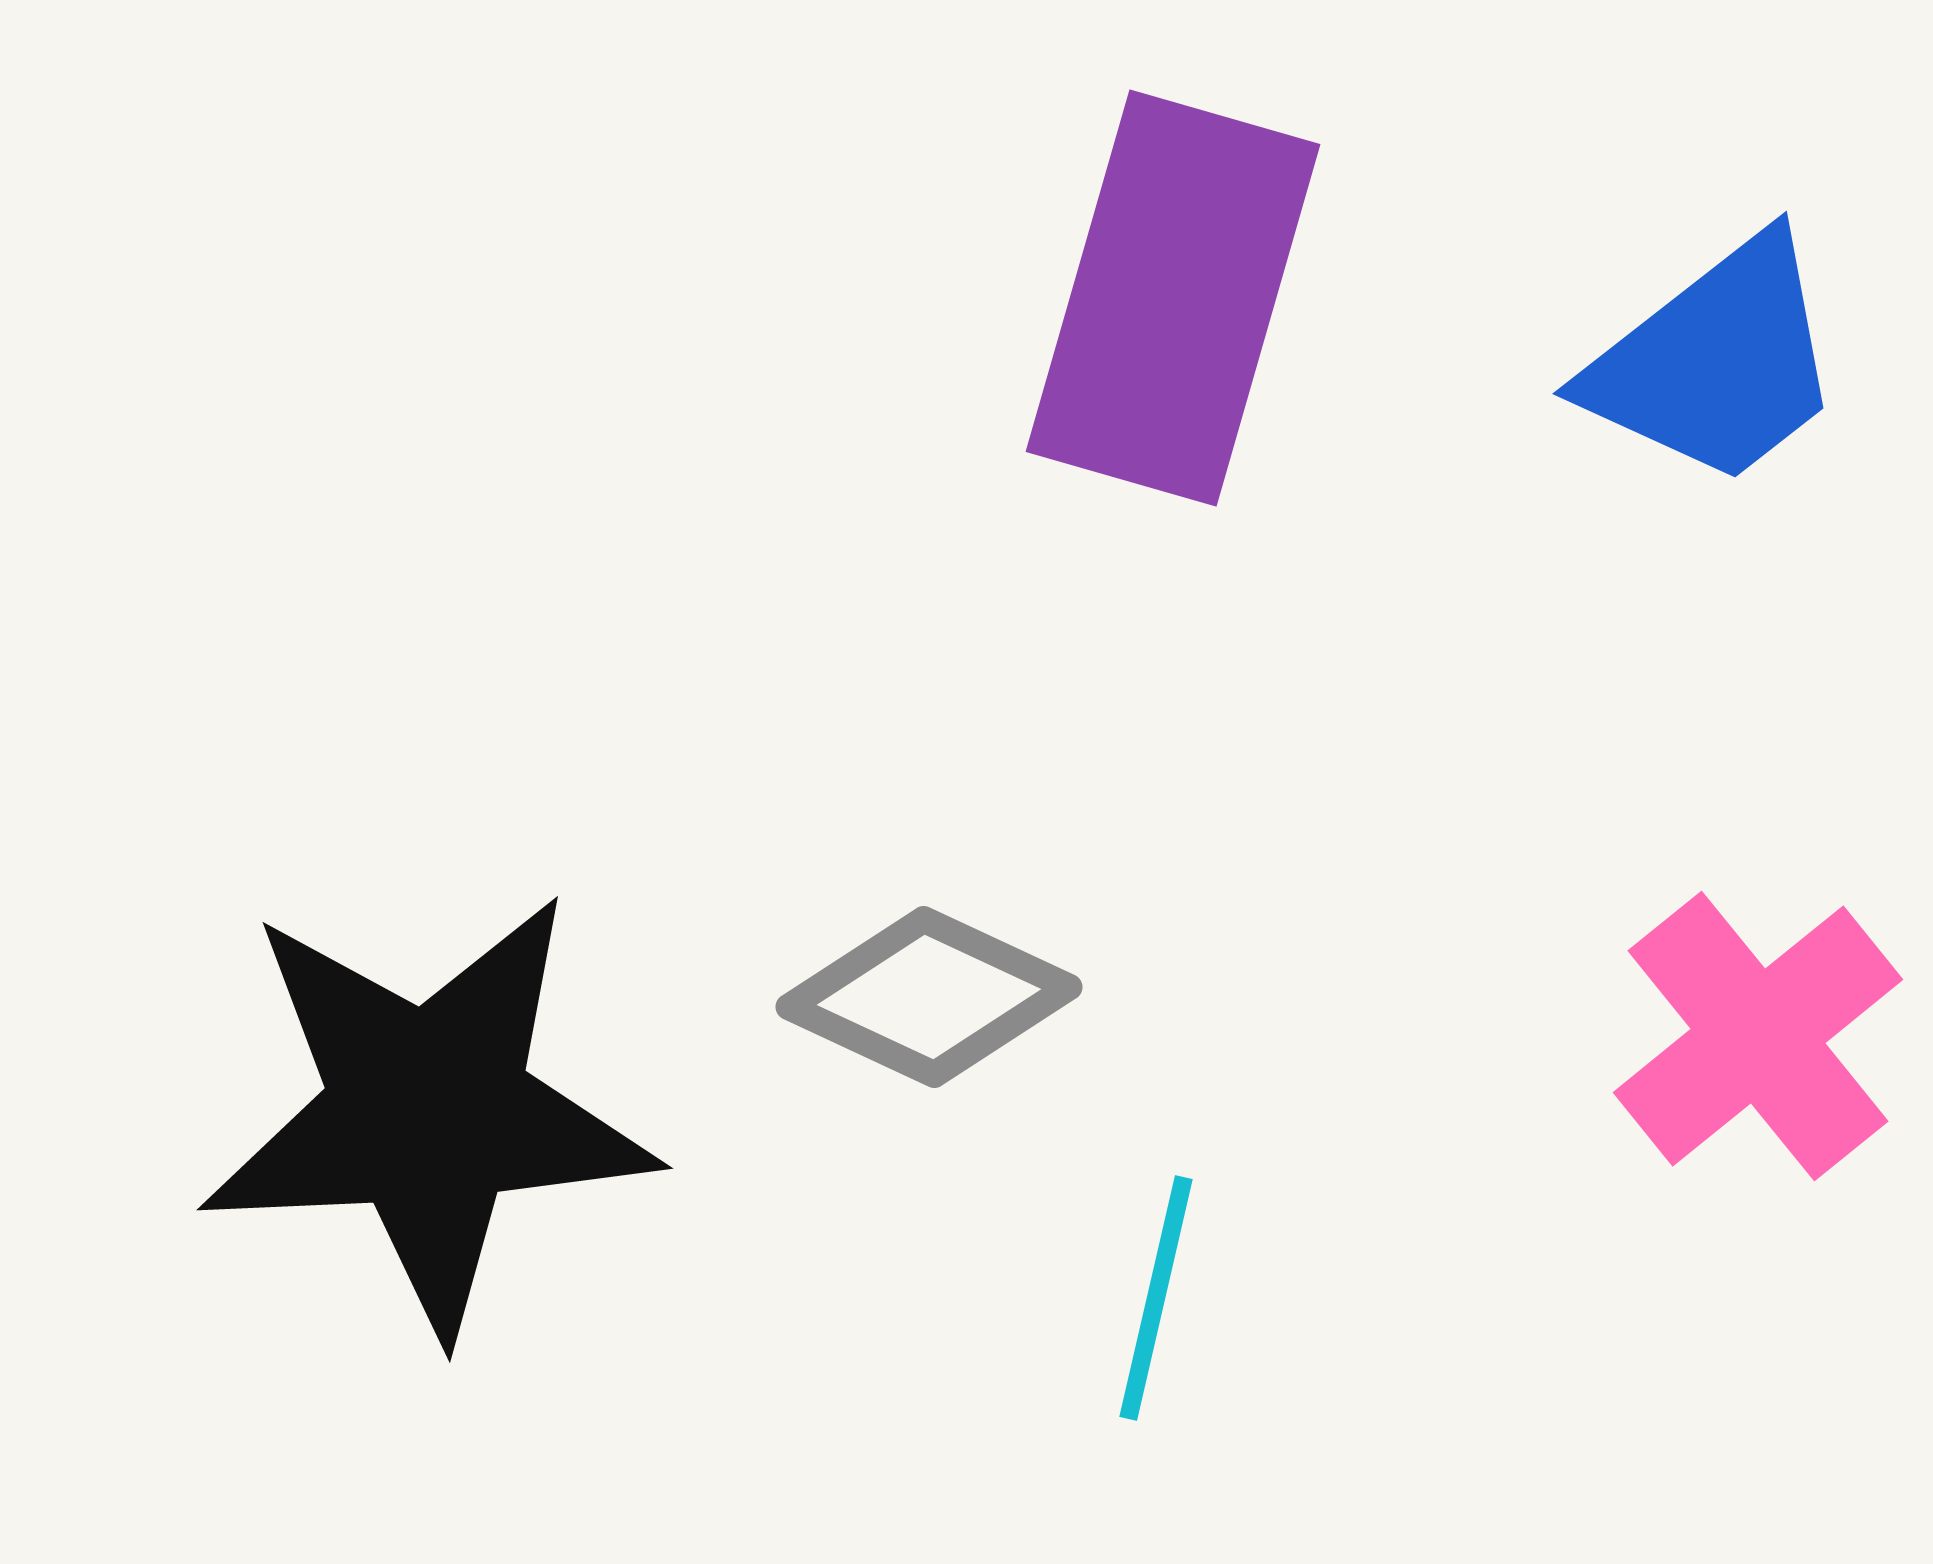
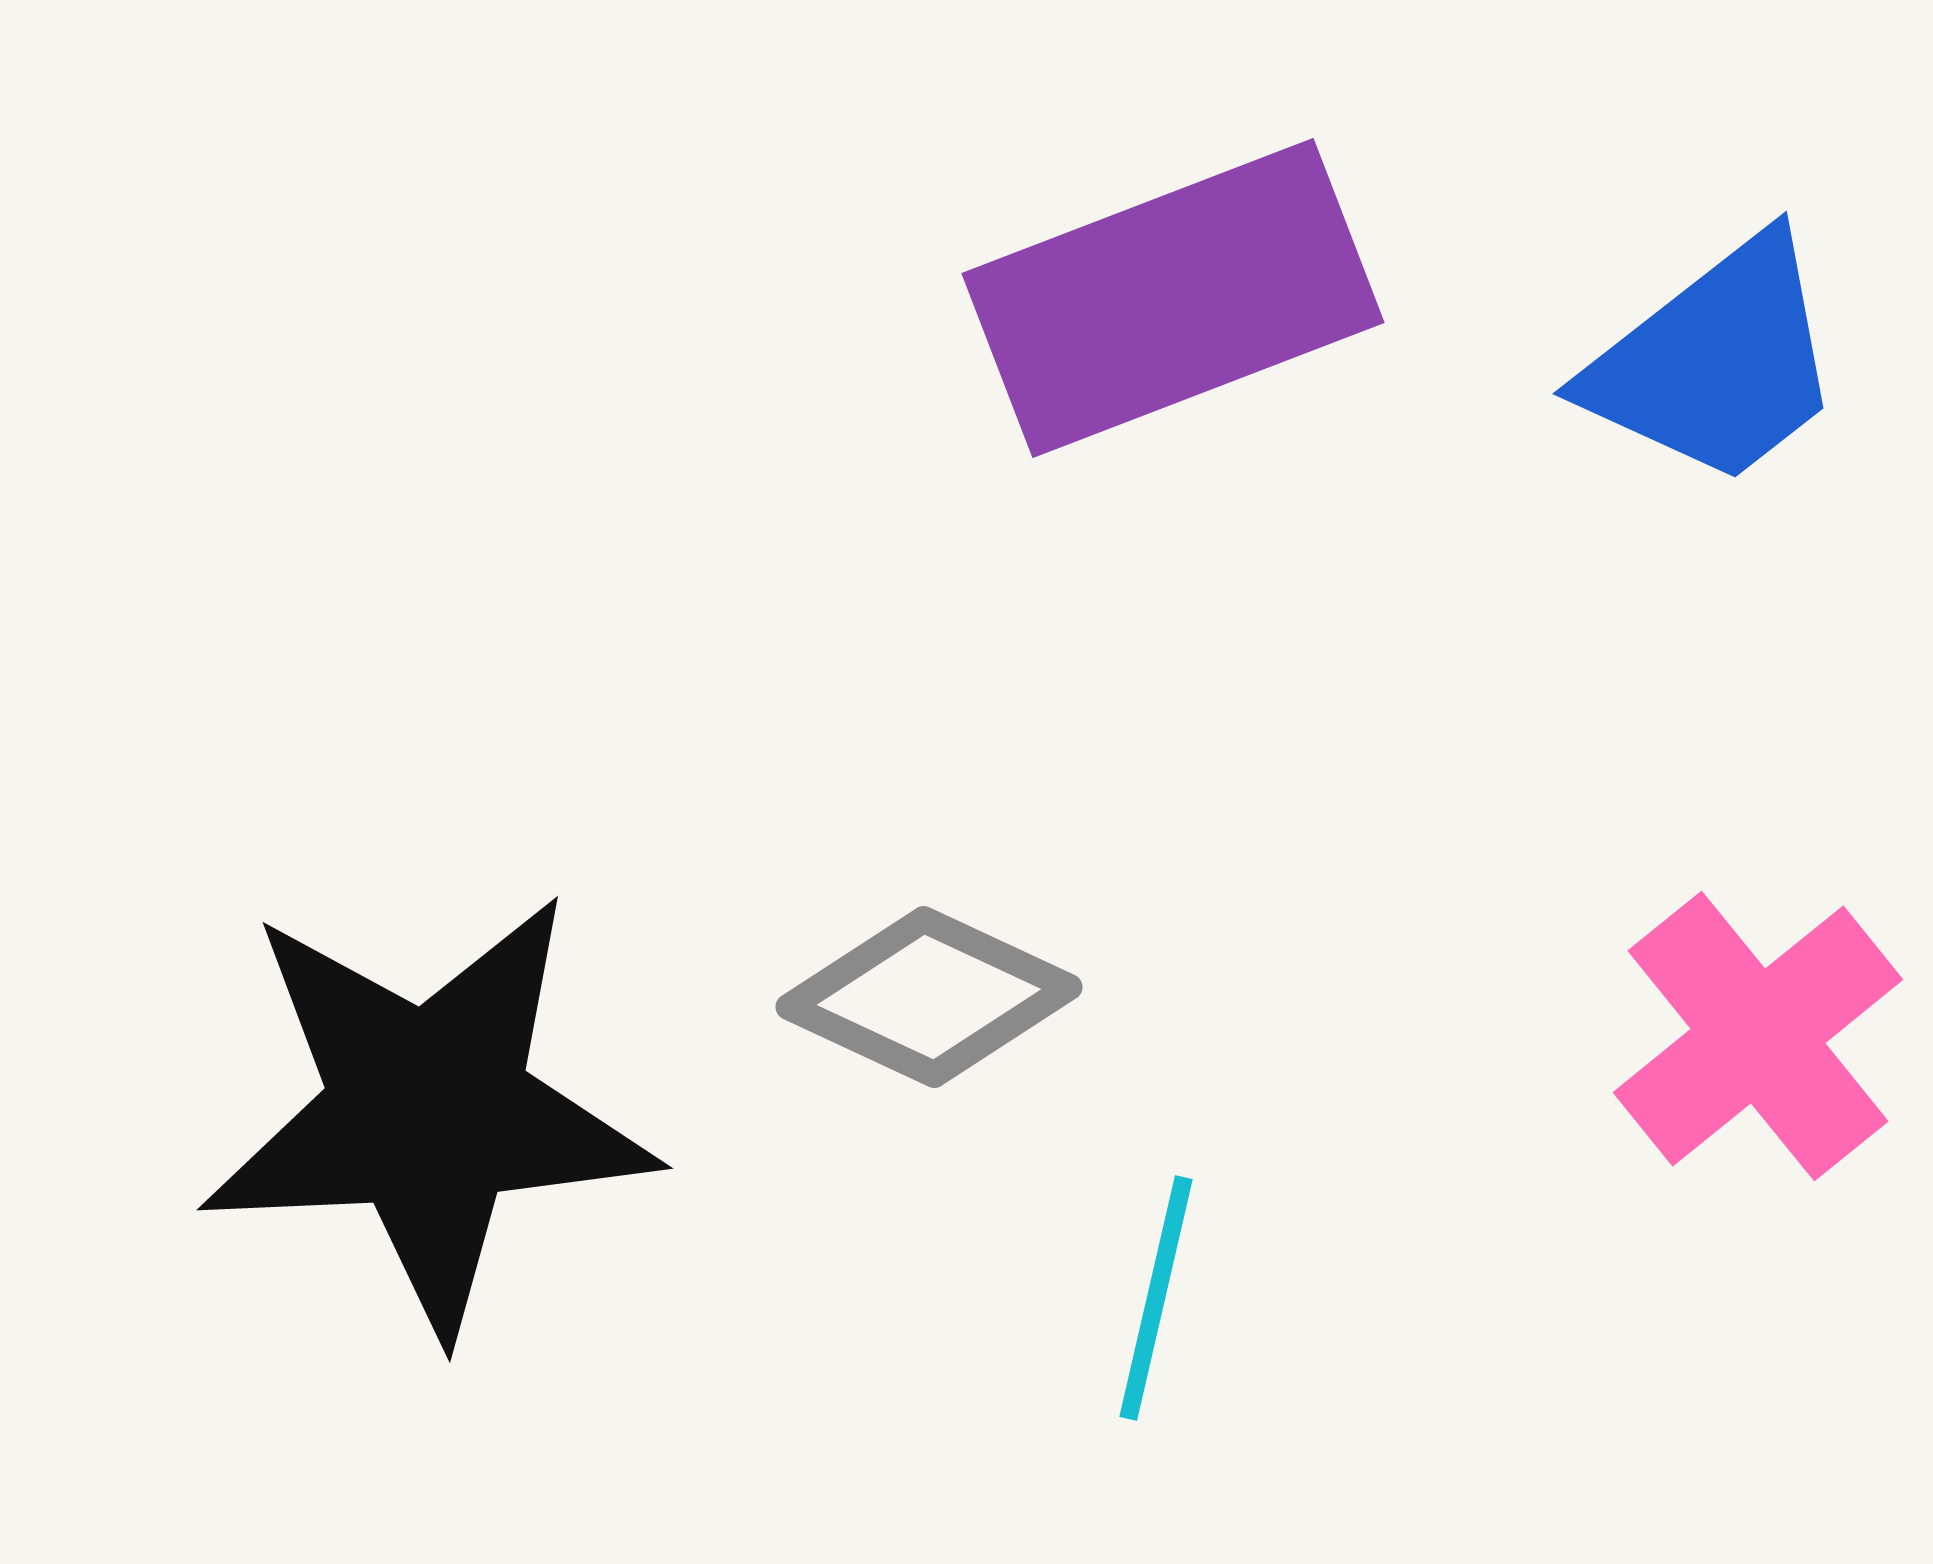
purple rectangle: rotated 53 degrees clockwise
